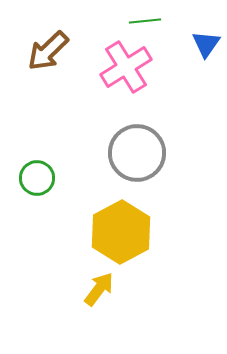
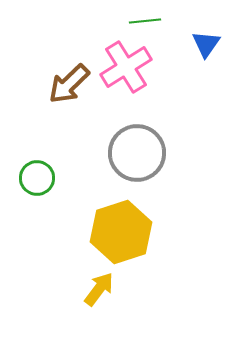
brown arrow: moved 21 px right, 33 px down
yellow hexagon: rotated 10 degrees clockwise
